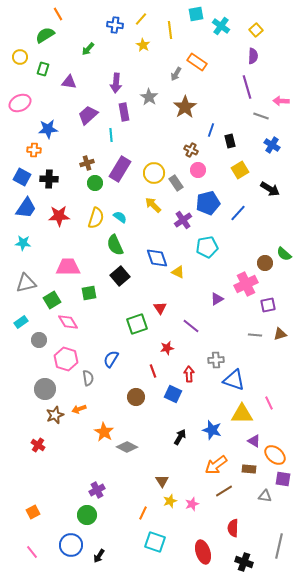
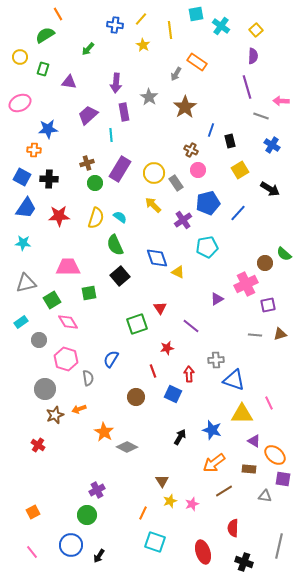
orange arrow at (216, 465): moved 2 px left, 2 px up
